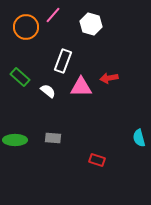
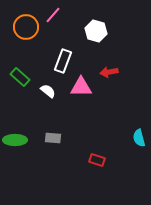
white hexagon: moved 5 px right, 7 px down
red arrow: moved 6 px up
